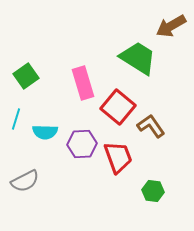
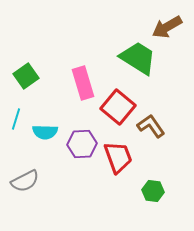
brown arrow: moved 4 px left, 1 px down
